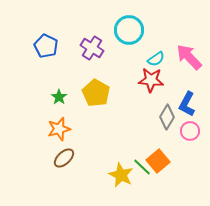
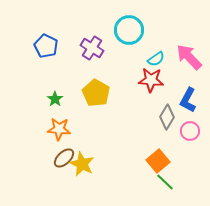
green star: moved 4 px left, 2 px down
blue L-shape: moved 1 px right, 4 px up
orange star: rotated 20 degrees clockwise
green line: moved 23 px right, 15 px down
yellow star: moved 39 px left, 11 px up
